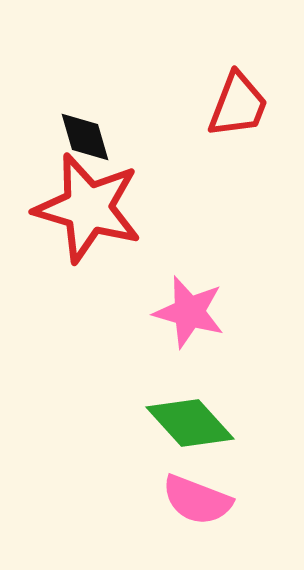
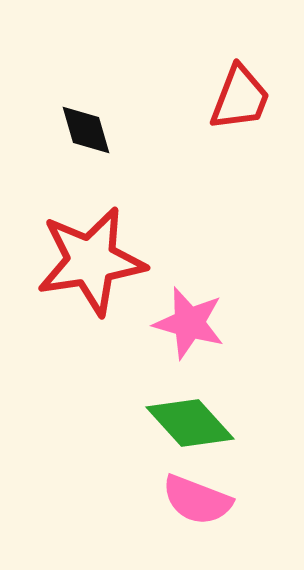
red trapezoid: moved 2 px right, 7 px up
black diamond: moved 1 px right, 7 px up
red star: moved 3 px right, 53 px down; rotated 25 degrees counterclockwise
pink star: moved 11 px down
